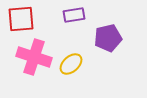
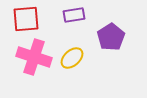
red square: moved 5 px right
purple pentagon: moved 3 px right, 1 px up; rotated 20 degrees counterclockwise
yellow ellipse: moved 1 px right, 6 px up
